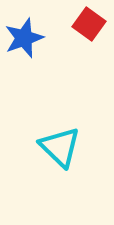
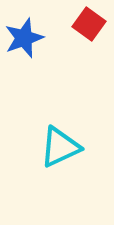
cyan triangle: rotated 51 degrees clockwise
